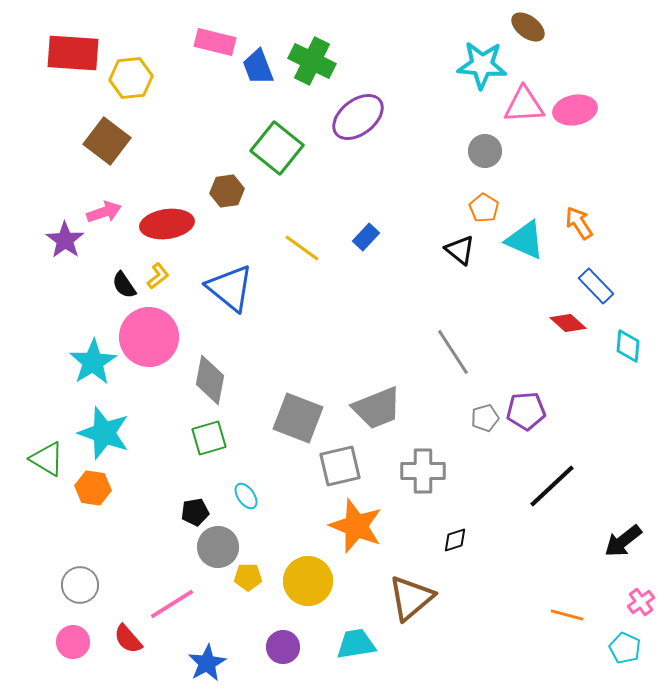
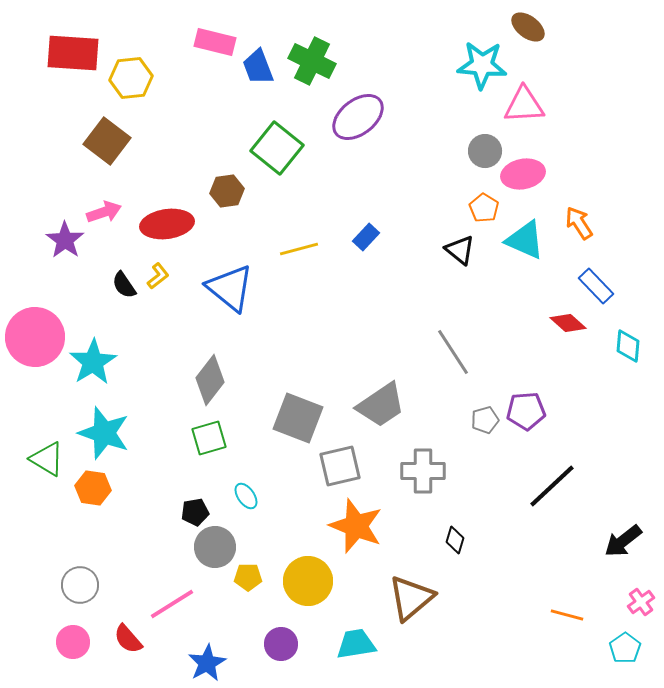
pink ellipse at (575, 110): moved 52 px left, 64 px down
yellow line at (302, 248): moved 3 px left, 1 px down; rotated 51 degrees counterclockwise
pink circle at (149, 337): moved 114 px left
gray diamond at (210, 380): rotated 27 degrees clockwise
gray trapezoid at (377, 408): moved 4 px right, 3 px up; rotated 12 degrees counterclockwise
gray pentagon at (485, 418): moved 2 px down
black diamond at (455, 540): rotated 56 degrees counterclockwise
gray circle at (218, 547): moved 3 px left
purple circle at (283, 647): moved 2 px left, 3 px up
cyan pentagon at (625, 648): rotated 12 degrees clockwise
